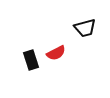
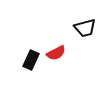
black rectangle: rotated 42 degrees clockwise
